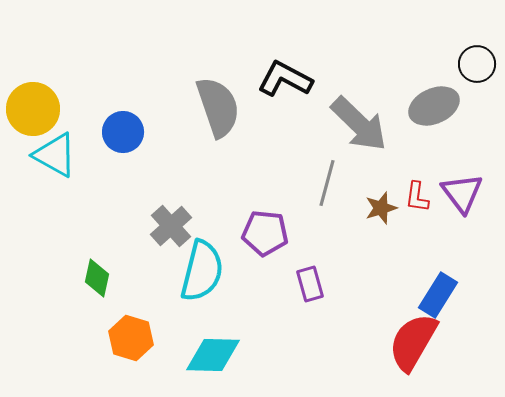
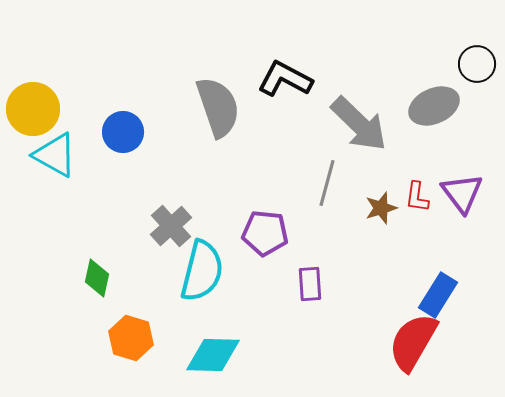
purple rectangle: rotated 12 degrees clockwise
